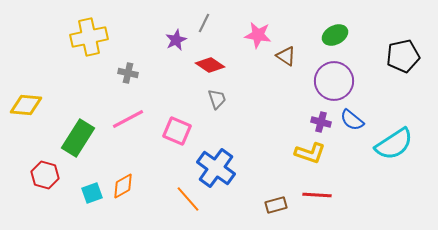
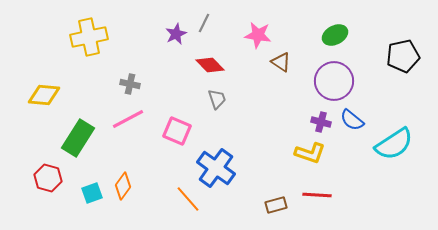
purple star: moved 6 px up
brown triangle: moved 5 px left, 6 px down
red diamond: rotated 12 degrees clockwise
gray cross: moved 2 px right, 11 px down
yellow diamond: moved 18 px right, 10 px up
red hexagon: moved 3 px right, 3 px down
orange diamond: rotated 24 degrees counterclockwise
